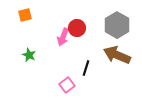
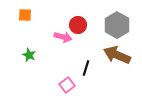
orange square: rotated 16 degrees clockwise
red circle: moved 1 px right, 3 px up
pink arrow: rotated 96 degrees counterclockwise
